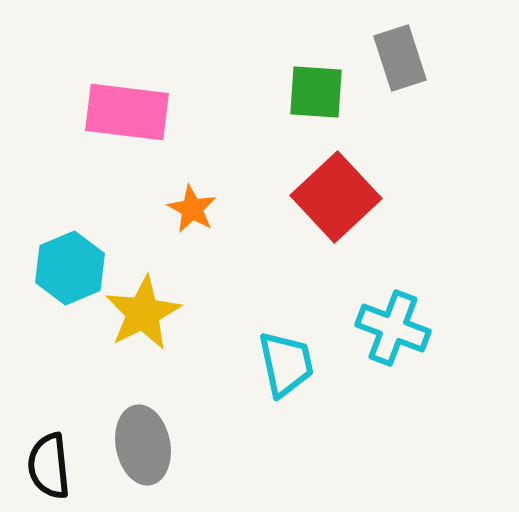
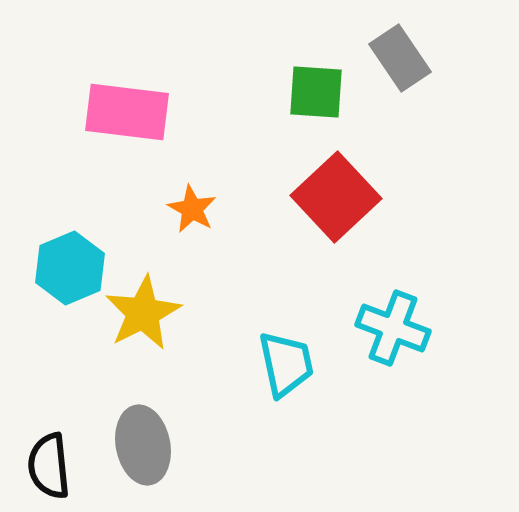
gray rectangle: rotated 16 degrees counterclockwise
